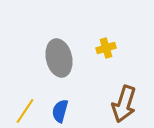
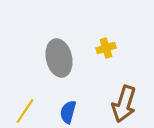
blue semicircle: moved 8 px right, 1 px down
